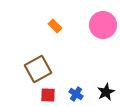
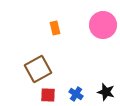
orange rectangle: moved 2 px down; rotated 32 degrees clockwise
black star: rotated 30 degrees counterclockwise
